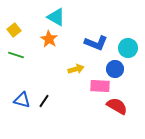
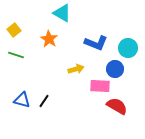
cyan triangle: moved 6 px right, 4 px up
